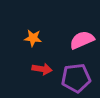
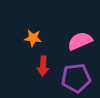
pink semicircle: moved 2 px left, 1 px down
red arrow: moved 1 px right, 3 px up; rotated 84 degrees clockwise
